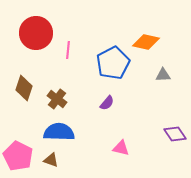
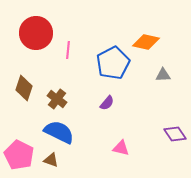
blue semicircle: rotated 24 degrees clockwise
pink pentagon: moved 1 px right, 1 px up
